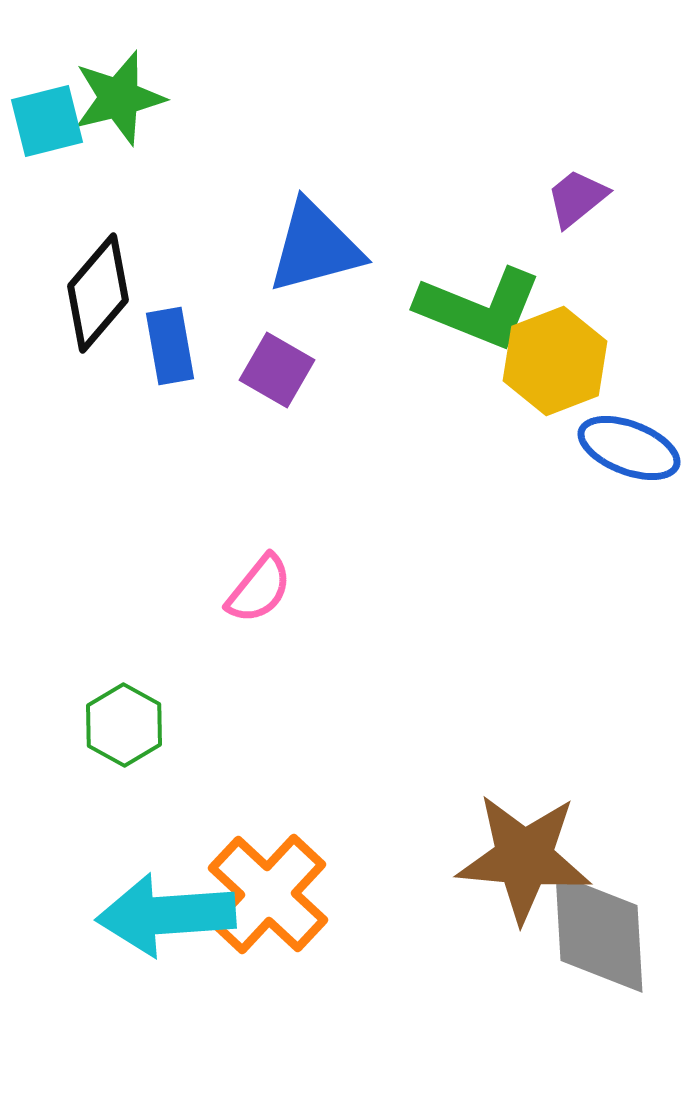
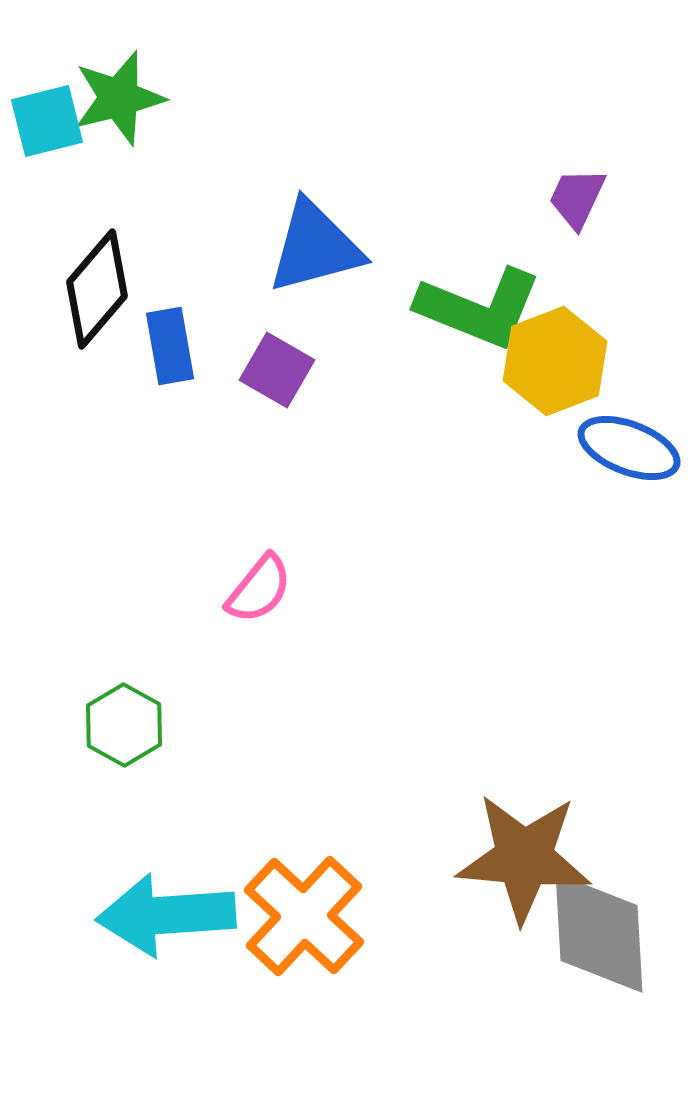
purple trapezoid: rotated 26 degrees counterclockwise
black diamond: moved 1 px left, 4 px up
orange cross: moved 36 px right, 22 px down
